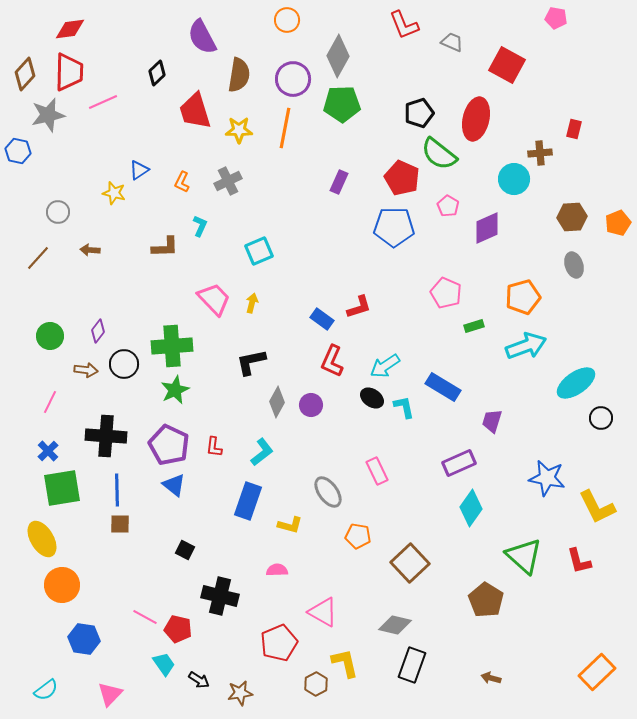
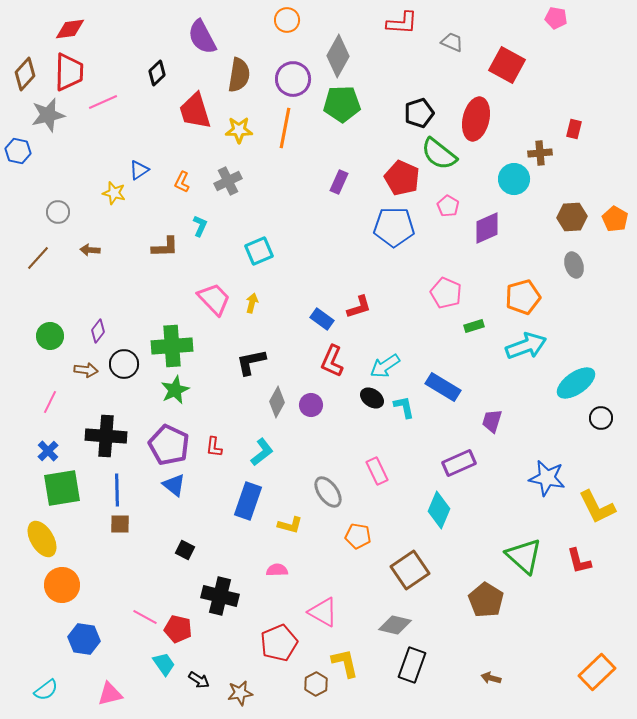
red L-shape at (404, 25): moved 2 px left, 2 px up; rotated 64 degrees counterclockwise
orange pentagon at (618, 223): moved 3 px left, 4 px up; rotated 20 degrees counterclockwise
cyan diamond at (471, 508): moved 32 px left, 2 px down; rotated 12 degrees counterclockwise
brown square at (410, 563): moved 7 px down; rotated 9 degrees clockwise
pink triangle at (110, 694): rotated 32 degrees clockwise
